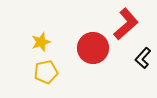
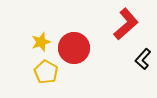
red circle: moved 19 px left
black L-shape: moved 1 px down
yellow pentagon: rotated 30 degrees counterclockwise
